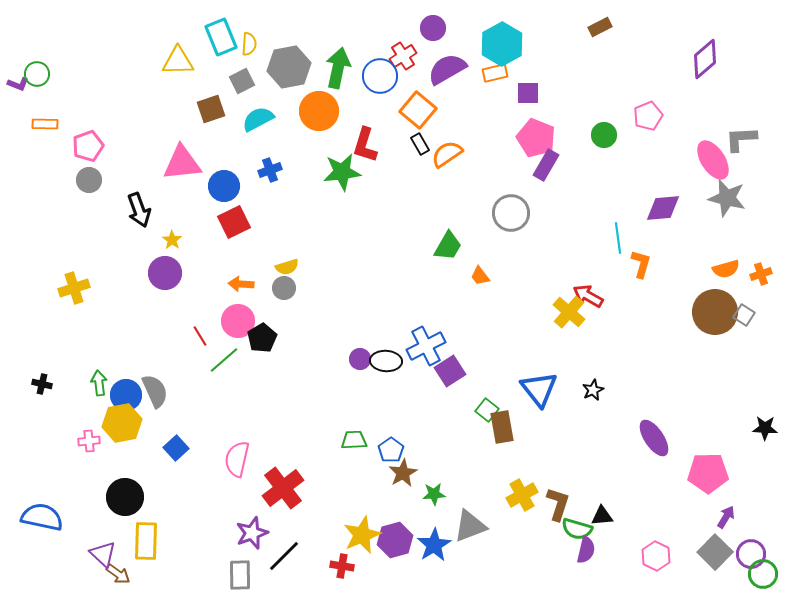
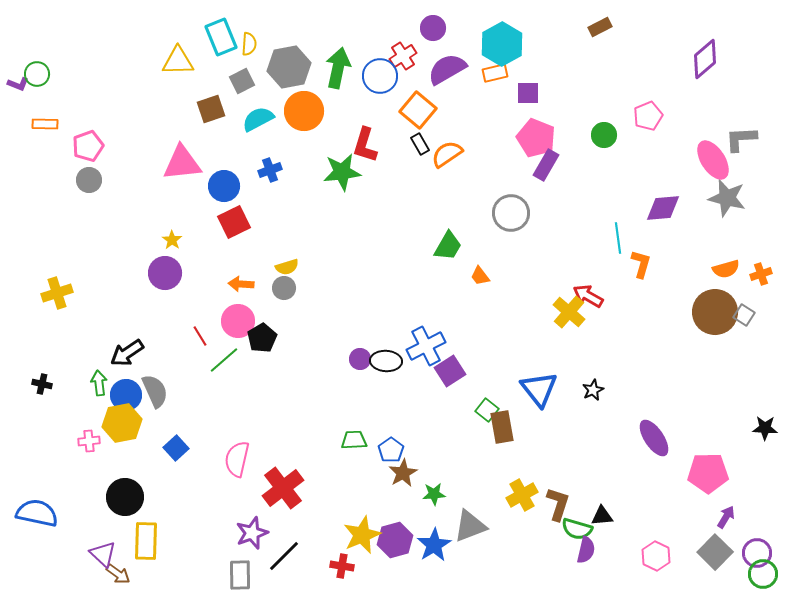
orange circle at (319, 111): moved 15 px left
black arrow at (139, 210): moved 12 px left, 143 px down; rotated 76 degrees clockwise
yellow cross at (74, 288): moved 17 px left, 5 px down
blue semicircle at (42, 517): moved 5 px left, 4 px up
purple circle at (751, 554): moved 6 px right, 1 px up
